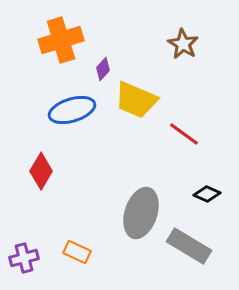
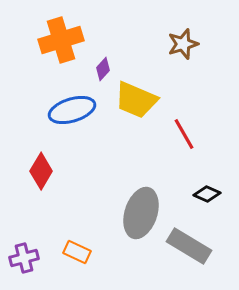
brown star: rotated 24 degrees clockwise
red line: rotated 24 degrees clockwise
